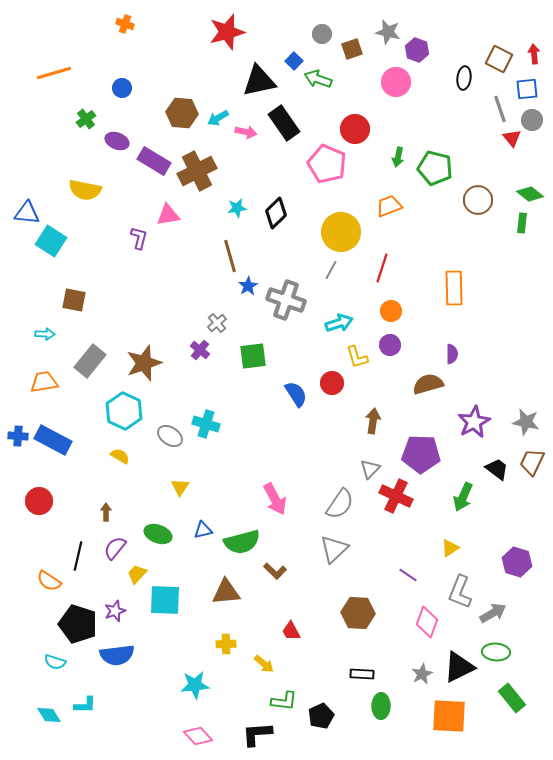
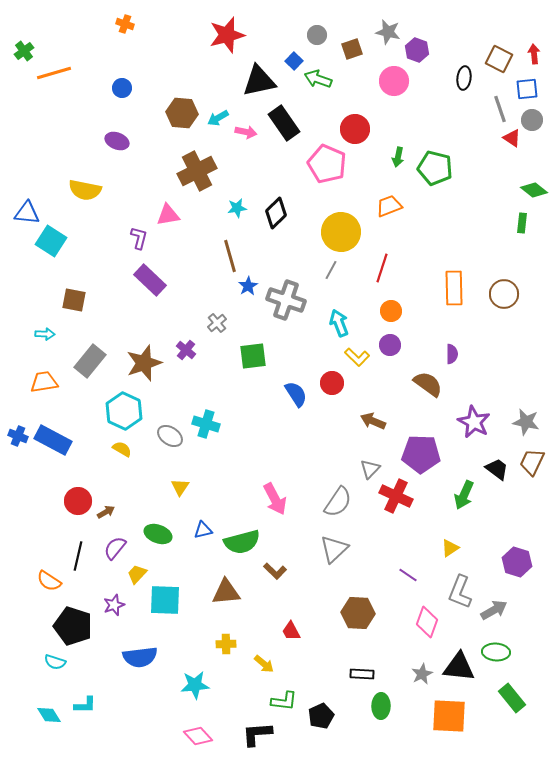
red star at (227, 32): moved 3 px down
gray circle at (322, 34): moved 5 px left, 1 px down
pink circle at (396, 82): moved 2 px left, 1 px up
green cross at (86, 119): moved 62 px left, 68 px up
red triangle at (512, 138): rotated 18 degrees counterclockwise
purple rectangle at (154, 161): moved 4 px left, 119 px down; rotated 12 degrees clockwise
green diamond at (530, 194): moved 4 px right, 4 px up
brown circle at (478, 200): moved 26 px right, 94 px down
cyan arrow at (339, 323): rotated 92 degrees counterclockwise
purple cross at (200, 350): moved 14 px left
yellow L-shape at (357, 357): rotated 30 degrees counterclockwise
brown semicircle at (428, 384): rotated 52 degrees clockwise
brown arrow at (373, 421): rotated 75 degrees counterclockwise
purple star at (474, 422): rotated 16 degrees counterclockwise
blue cross at (18, 436): rotated 18 degrees clockwise
yellow semicircle at (120, 456): moved 2 px right, 7 px up
green arrow at (463, 497): moved 1 px right, 2 px up
red circle at (39, 501): moved 39 px right
gray semicircle at (340, 504): moved 2 px left, 2 px up
brown arrow at (106, 512): rotated 60 degrees clockwise
purple star at (115, 611): moved 1 px left, 6 px up
gray arrow at (493, 613): moved 1 px right, 3 px up
black pentagon at (78, 624): moved 5 px left, 2 px down
blue semicircle at (117, 655): moved 23 px right, 2 px down
black triangle at (459, 667): rotated 32 degrees clockwise
